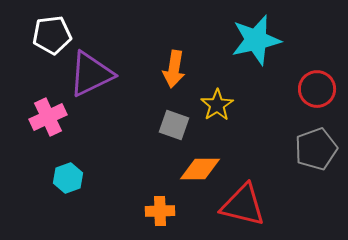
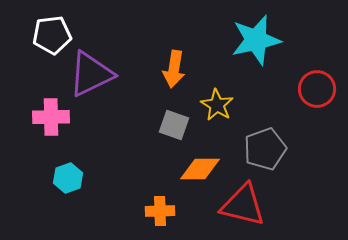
yellow star: rotated 8 degrees counterclockwise
pink cross: moved 3 px right; rotated 24 degrees clockwise
gray pentagon: moved 51 px left
